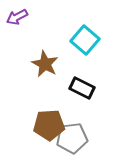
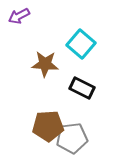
purple arrow: moved 2 px right, 1 px up
cyan square: moved 4 px left, 4 px down
brown star: rotated 24 degrees counterclockwise
brown pentagon: moved 1 px left, 1 px down
